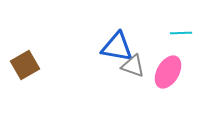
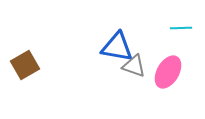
cyan line: moved 5 px up
gray triangle: moved 1 px right
